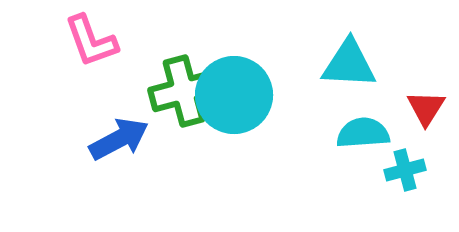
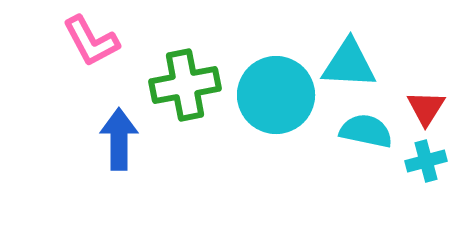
pink L-shape: rotated 8 degrees counterclockwise
green cross: moved 1 px right, 6 px up; rotated 4 degrees clockwise
cyan circle: moved 42 px right
cyan semicircle: moved 3 px right, 2 px up; rotated 16 degrees clockwise
blue arrow: rotated 62 degrees counterclockwise
cyan cross: moved 21 px right, 9 px up
